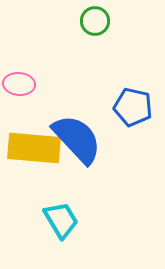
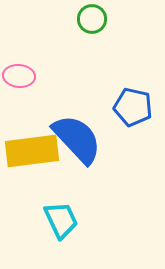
green circle: moved 3 px left, 2 px up
pink ellipse: moved 8 px up
yellow rectangle: moved 2 px left, 3 px down; rotated 12 degrees counterclockwise
cyan trapezoid: rotated 6 degrees clockwise
